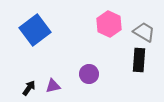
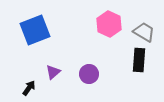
blue square: rotated 16 degrees clockwise
purple triangle: moved 14 px up; rotated 28 degrees counterclockwise
